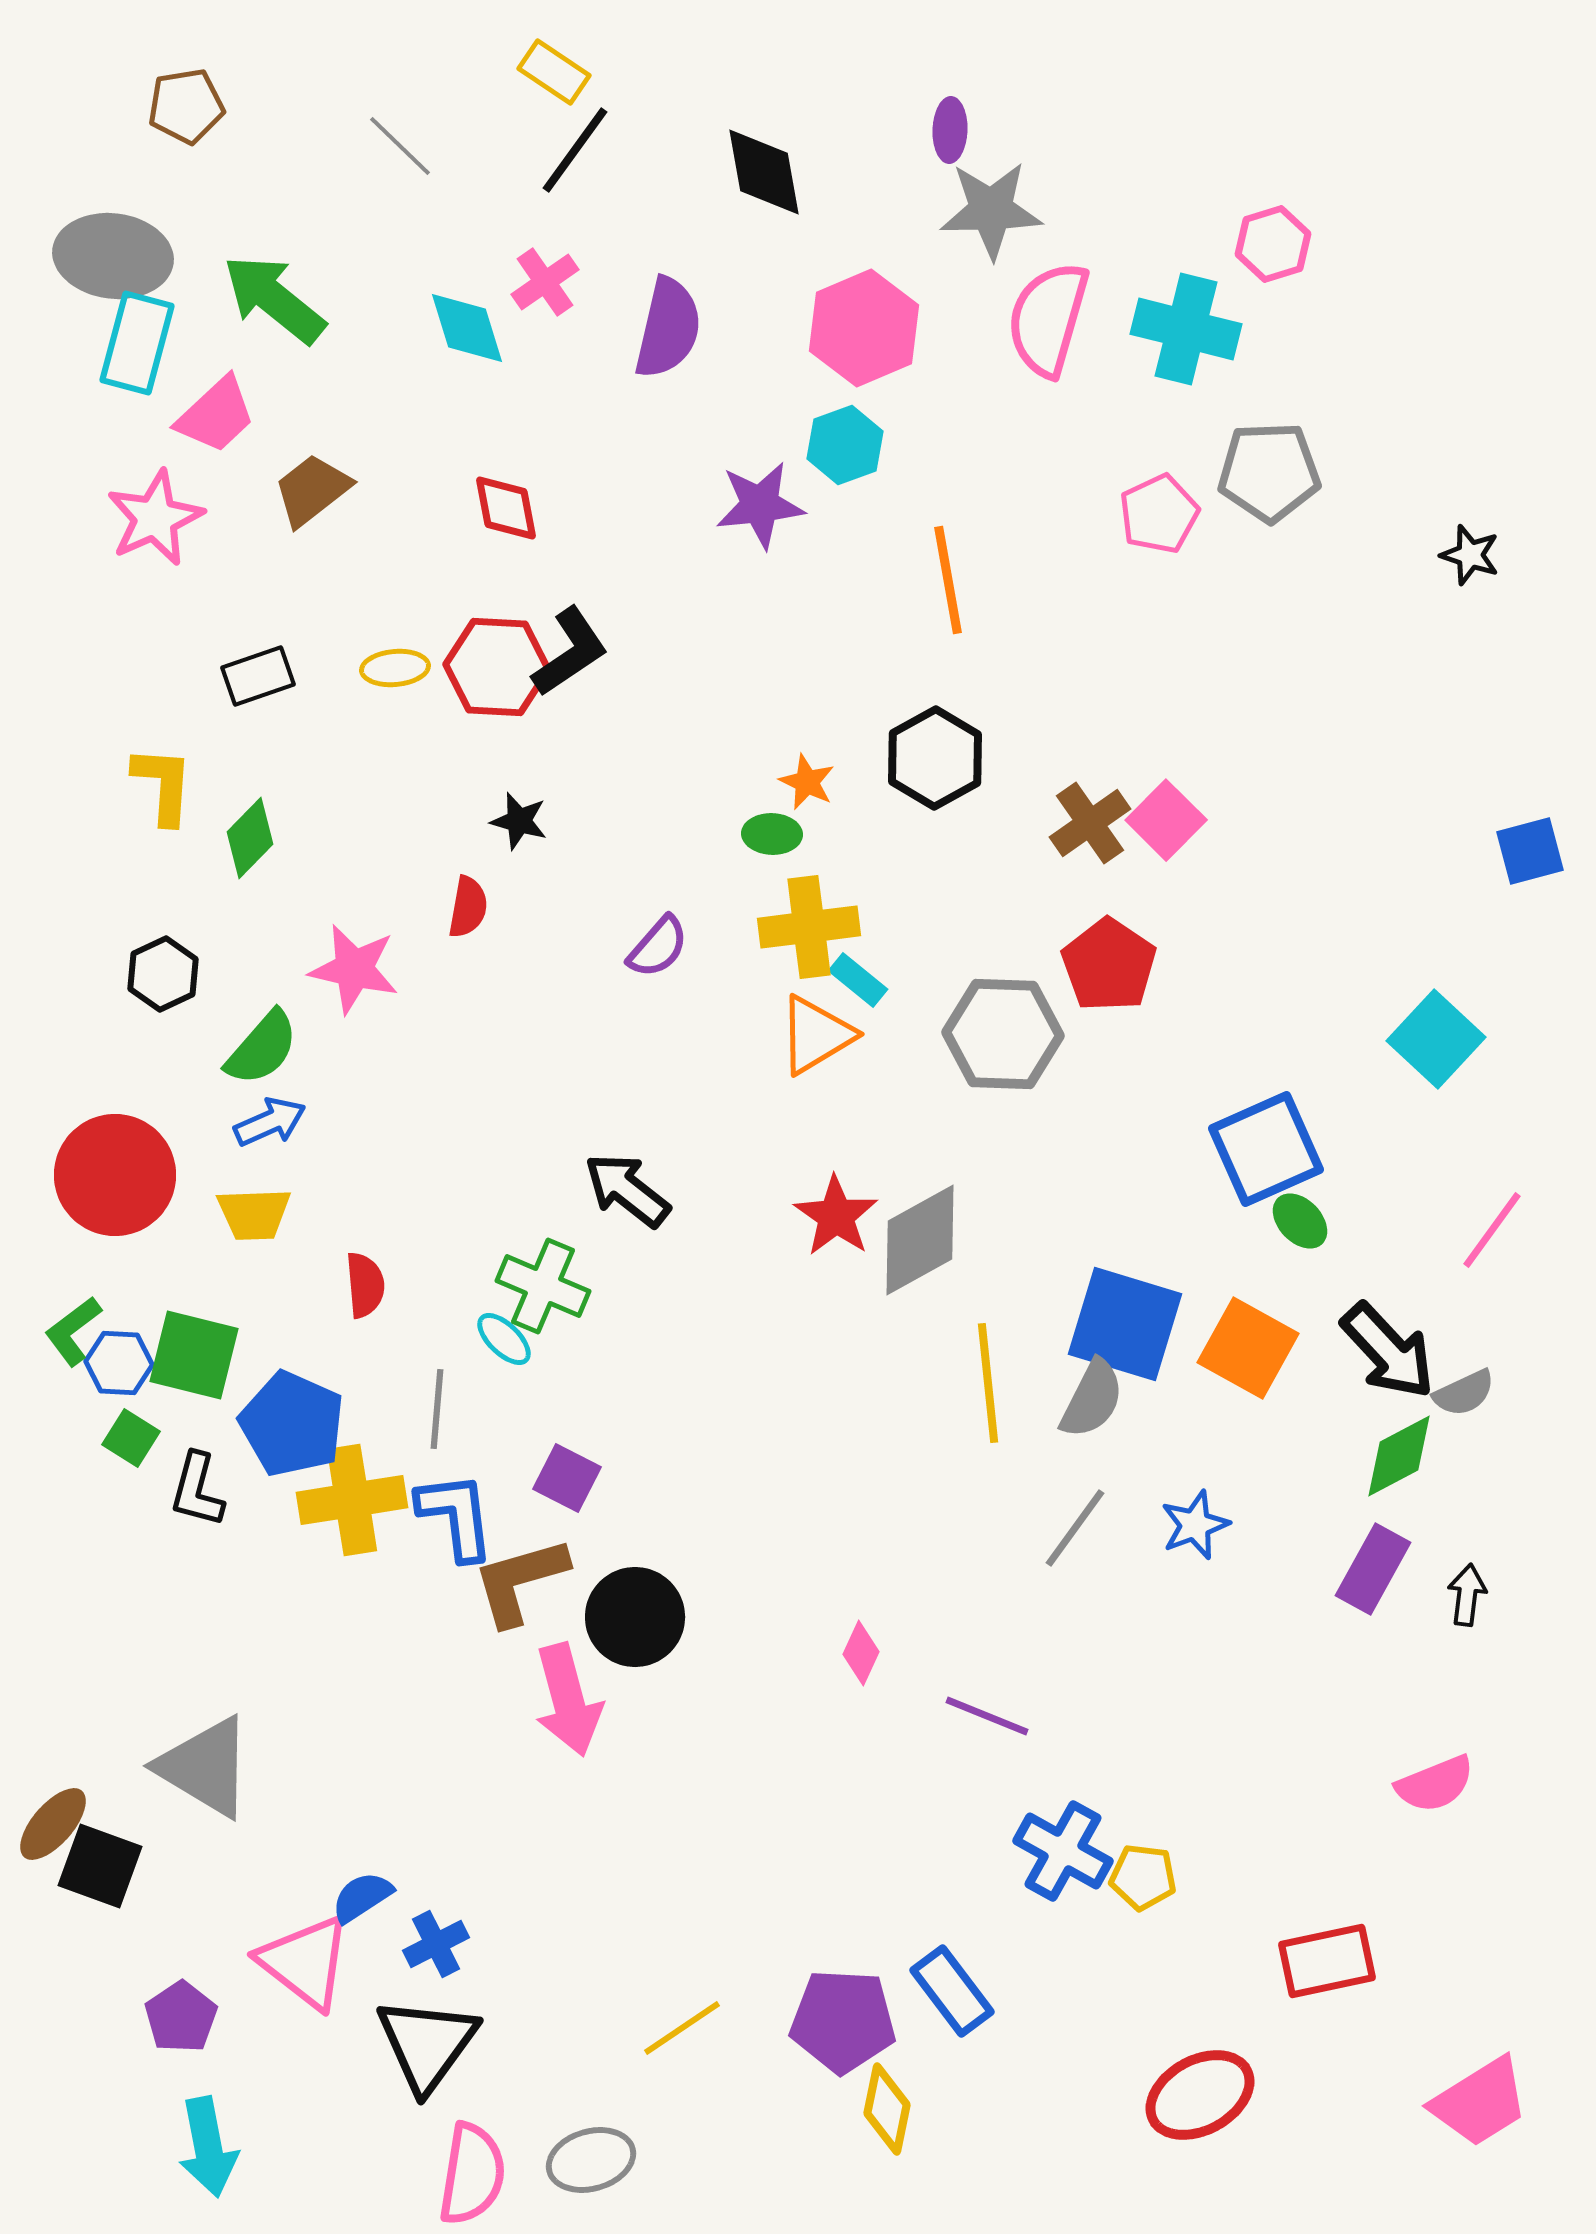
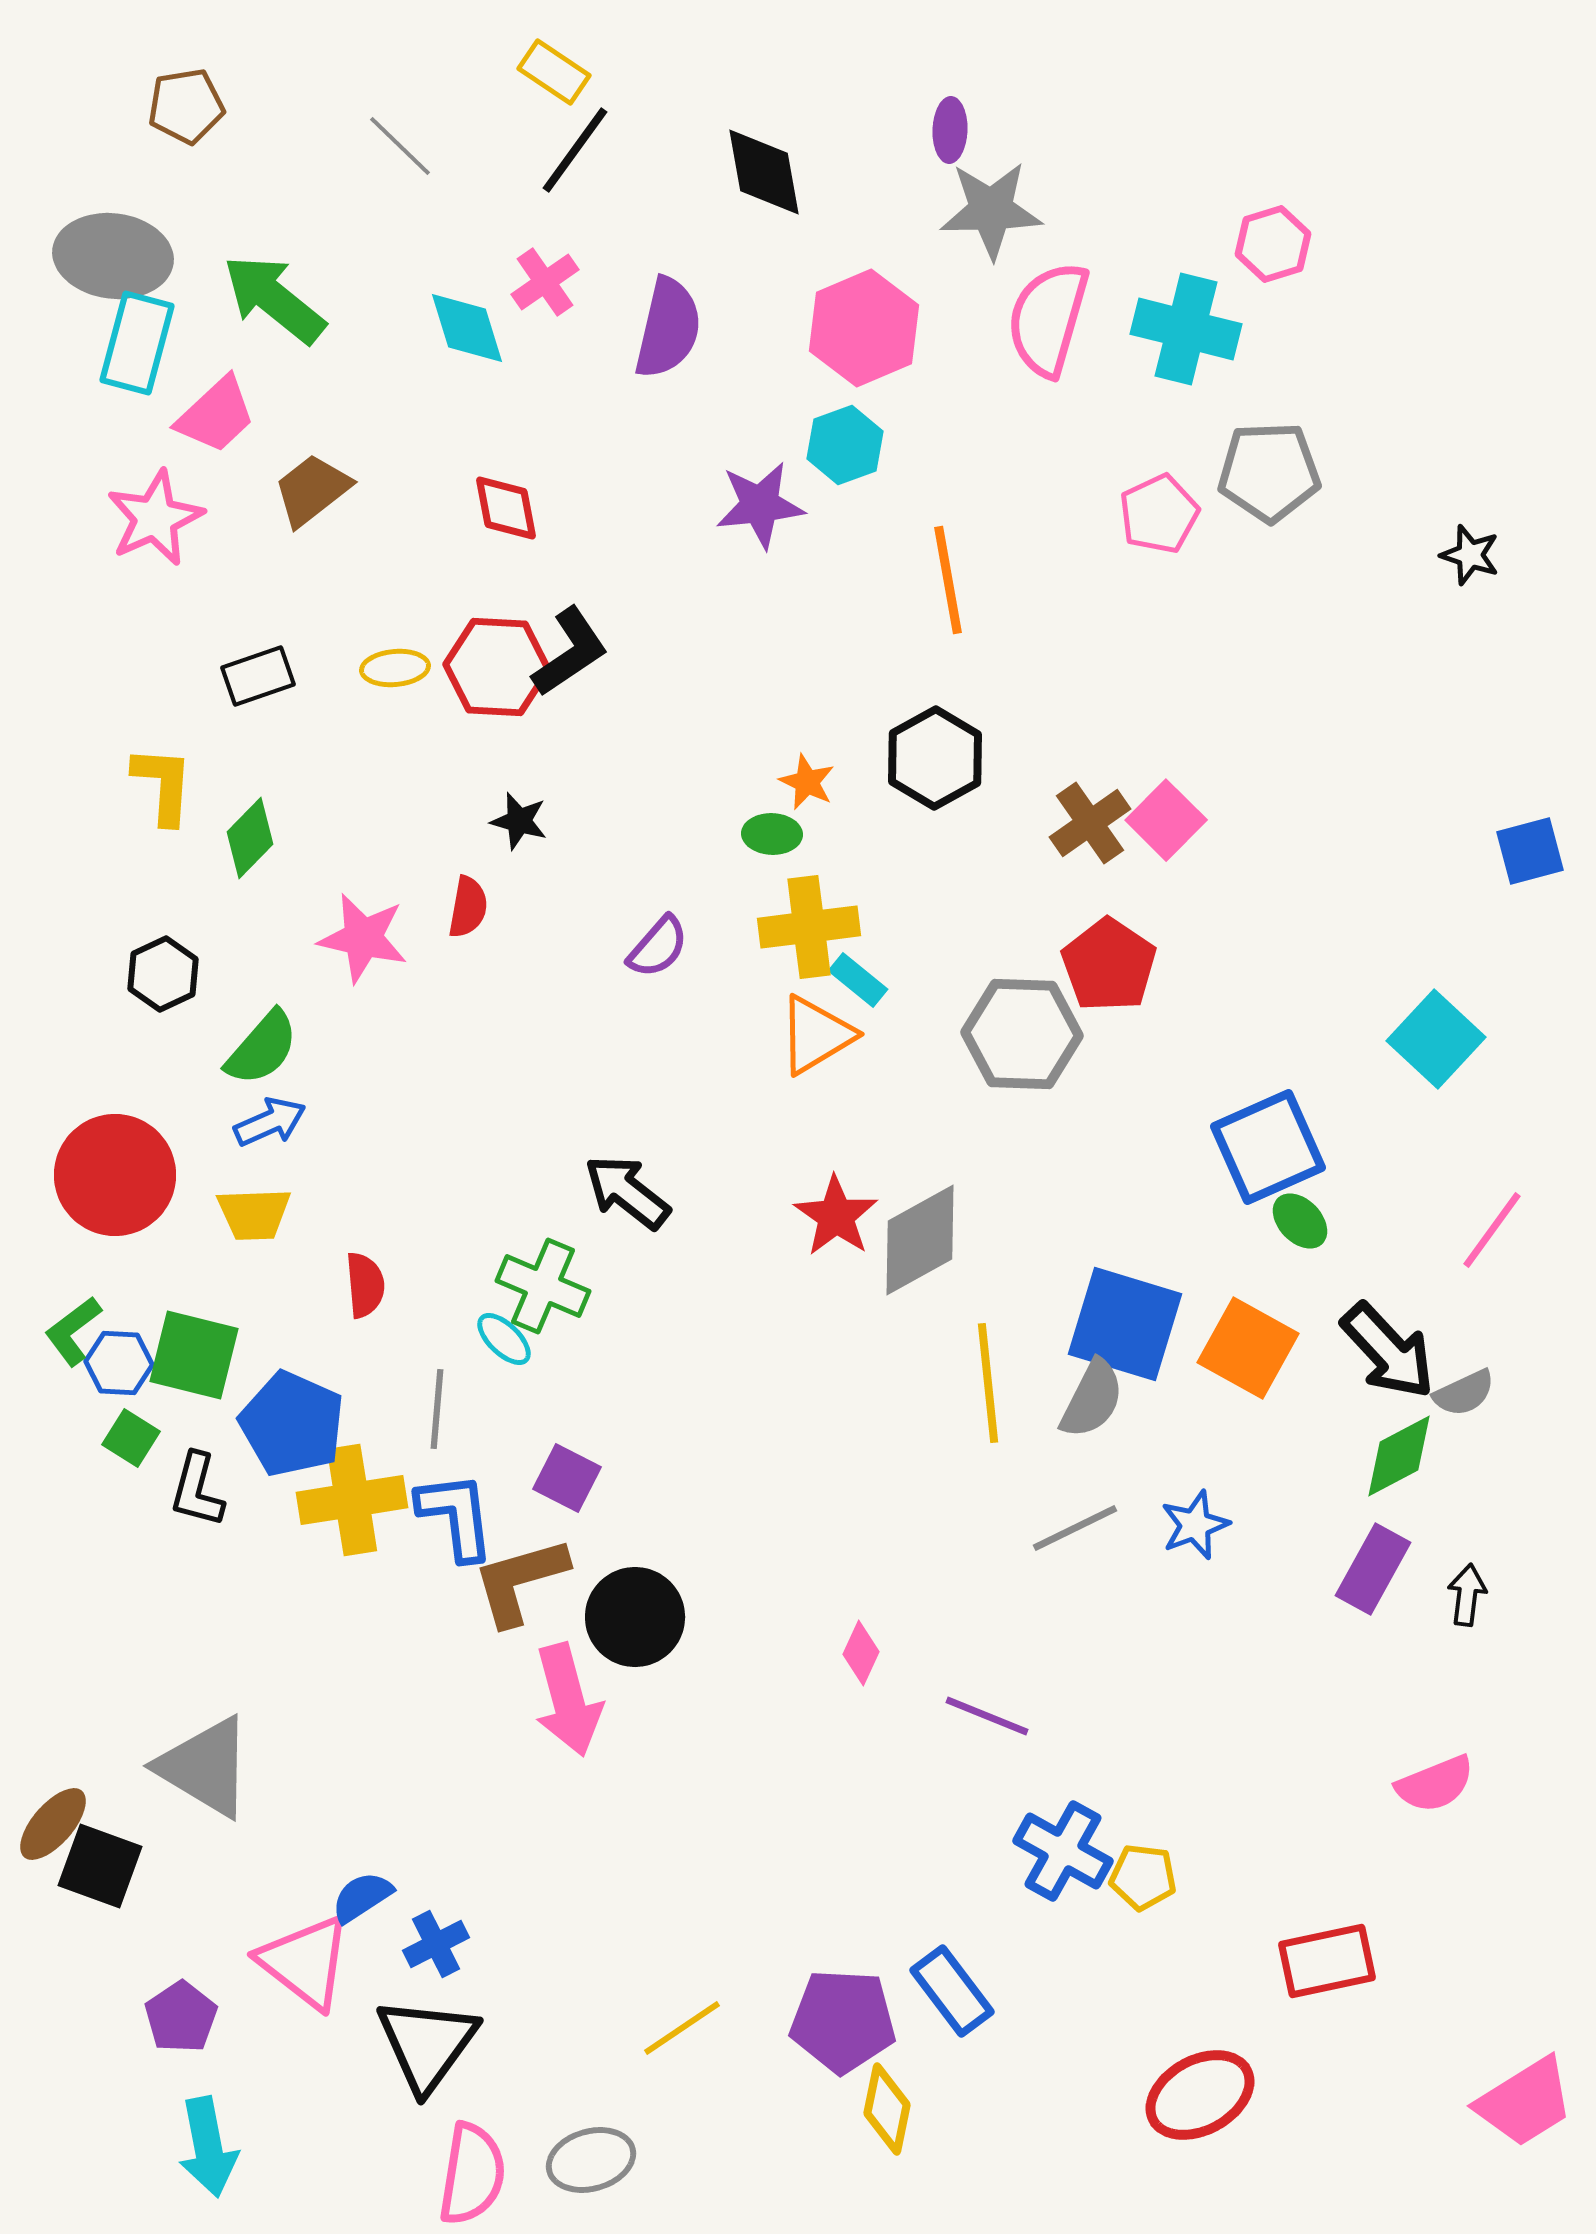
pink star at (354, 969): moved 9 px right, 31 px up
gray hexagon at (1003, 1034): moved 19 px right
blue square at (1266, 1149): moved 2 px right, 2 px up
black arrow at (627, 1190): moved 2 px down
gray line at (1075, 1528): rotated 28 degrees clockwise
pink trapezoid at (1480, 2102): moved 45 px right
